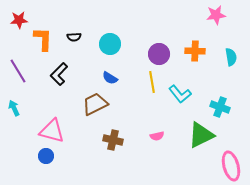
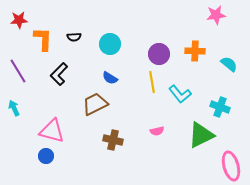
cyan semicircle: moved 2 px left, 7 px down; rotated 42 degrees counterclockwise
pink semicircle: moved 5 px up
